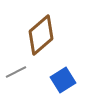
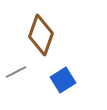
brown diamond: rotated 30 degrees counterclockwise
